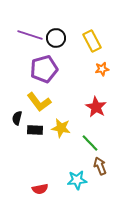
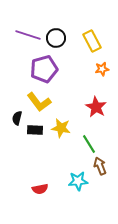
purple line: moved 2 px left
green line: moved 1 px left, 1 px down; rotated 12 degrees clockwise
cyan star: moved 1 px right, 1 px down
